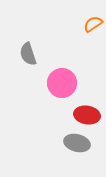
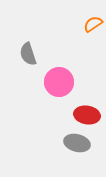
pink circle: moved 3 px left, 1 px up
